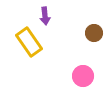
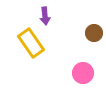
yellow rectangle: moved 2 px right, 1 px down
pink circle: moved 3 px up
